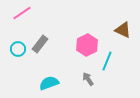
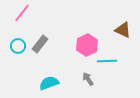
pink line: rotated 18 degrees counterclockwise
cyan circle: moved 3 px up
cyan line: rotated 66 degrees clockwise
